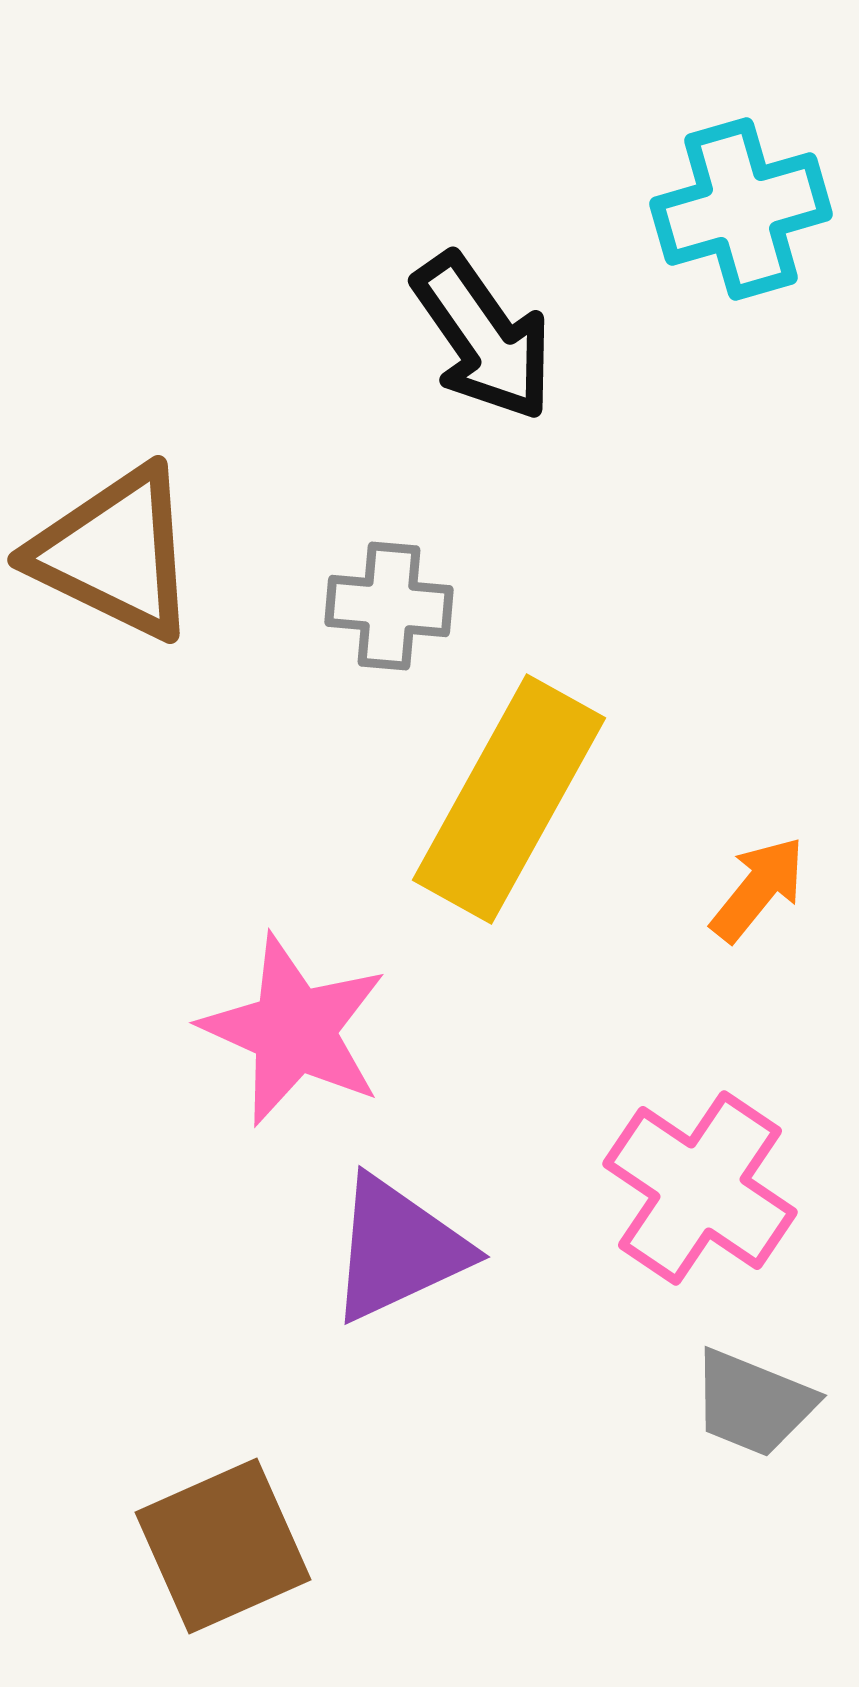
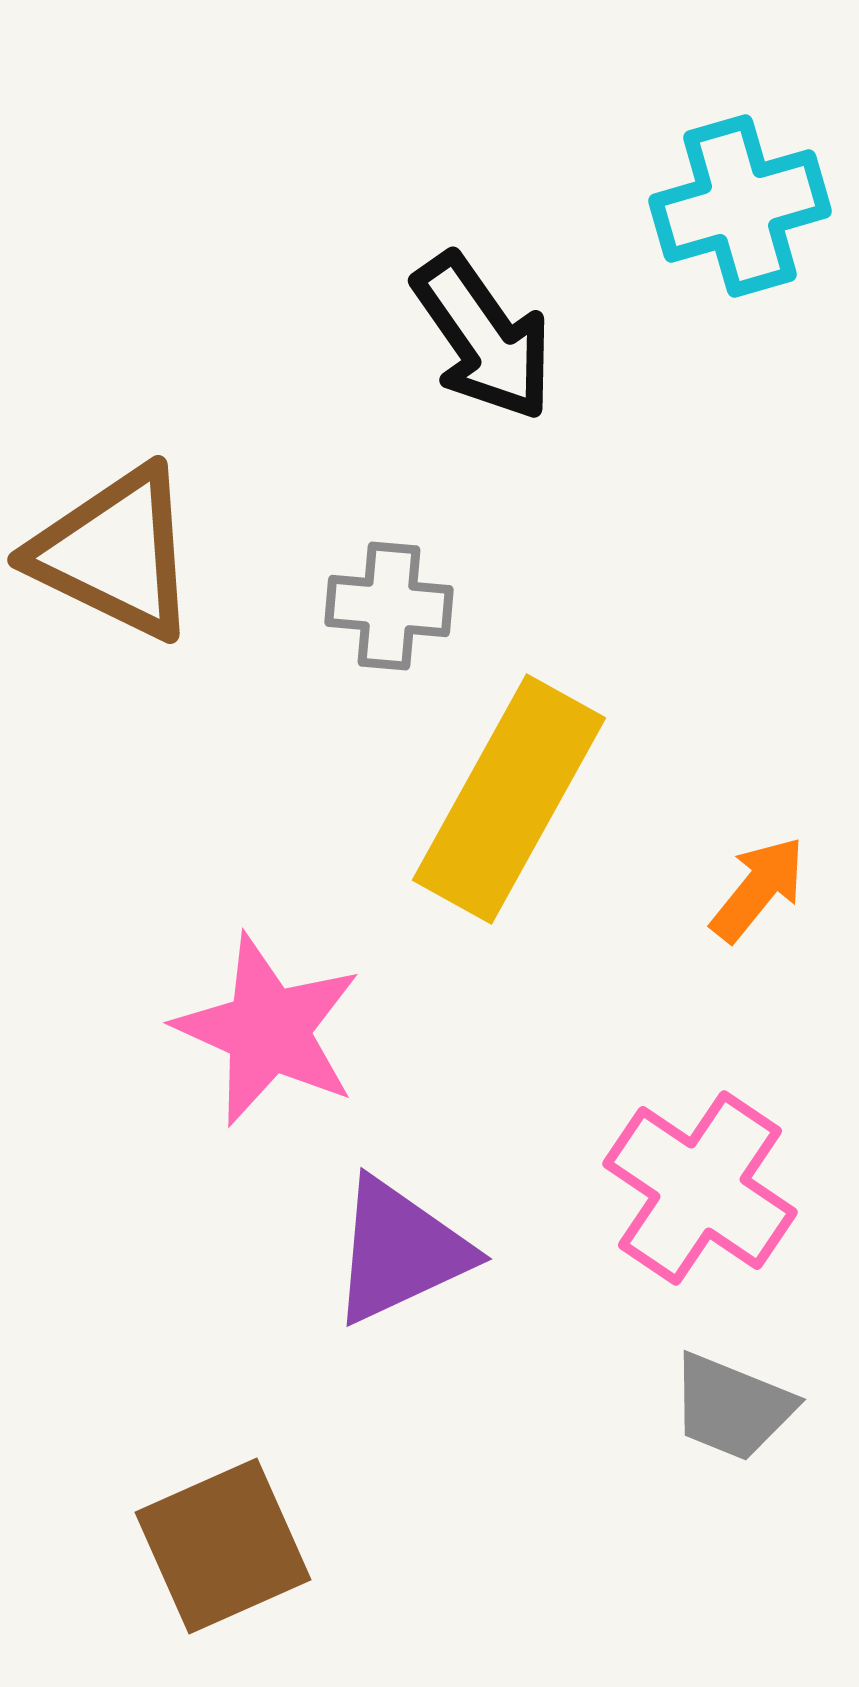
cyan cross: moved 1 px left, 3 px up
pink star: moved 26 px left
purple triangle: moved 2 px right, 2 px down
gray trapezoid: moved 21 px left, 4 px down
